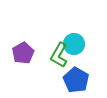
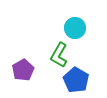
cyan circle: moved 1 px right, 16 px up
purple pentagon: moved 17 px down
